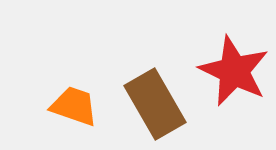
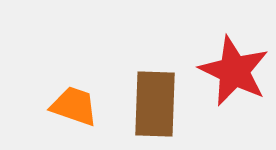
brown rectangle: rotated 32 degrees clockwise
